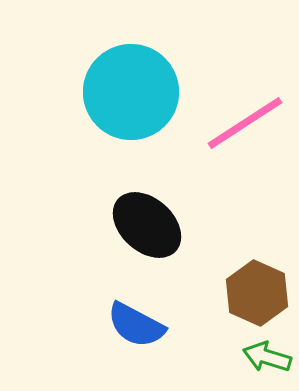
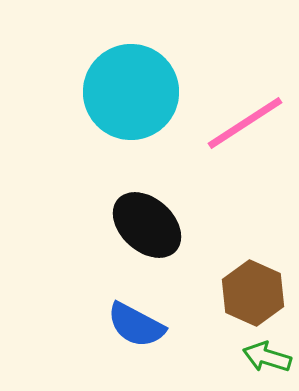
brown hexagon: moved 4 px left
